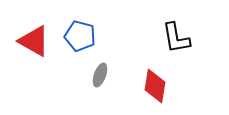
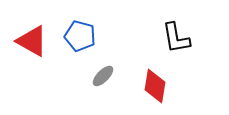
red triangle: moved 2 px left
gray ellipse: moved 3 px right, 1 px down; rotated 25 degrees clockwise
